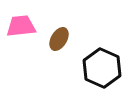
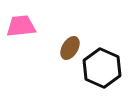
brown ellipse: moved 11 px right, 9 px down
